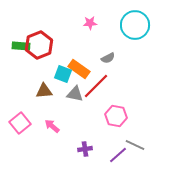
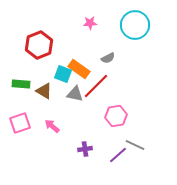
green rectangle: moved 38 px down
brown triangle: rotated 36 degrees clockwise
pink hexagon: rotated 20 degrees counterclockwise
pink square: rotated 20 degrees clockwise
